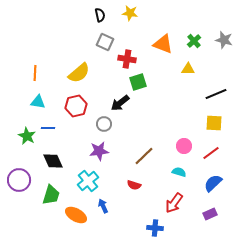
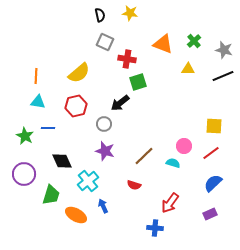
gray star: moved 10 px down
orange line: moved 1 px right, 3 px down
black line: moved 7 px right, 18 px up
yellow square: moved 3 px down
green star: moved 2 px left
purple star: moved 6 px right; rotated 24 degrees clockwise
black diamond: moved 9 px right
cyan semicircle: moved 6 px left, 9 px up
purple circle: moved 5 px right, 6 px up
red arrow: moved 4 px left
